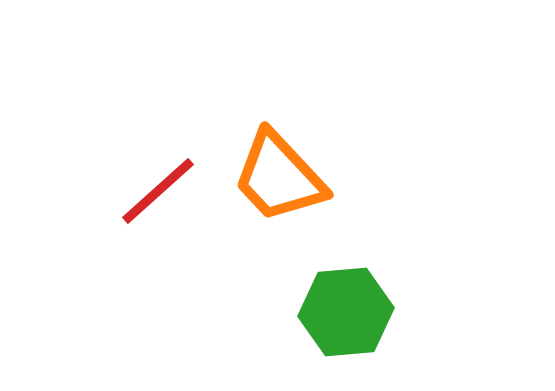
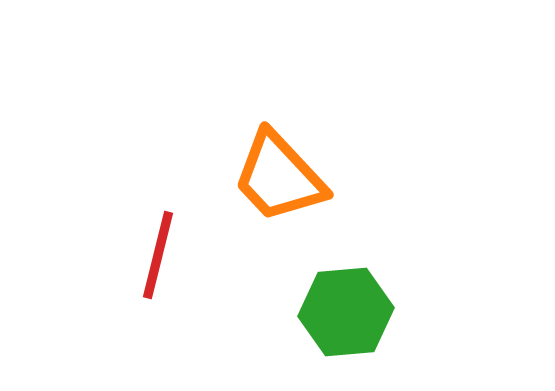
red line: moved 64 px down; rotated 34 degrees counterclockwise
